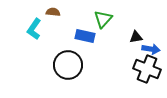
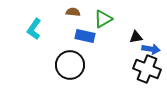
brown semicircle: moved 20 px right
green triangle: rotated 18 degrees clockwise
black circle: moved 2 px right
